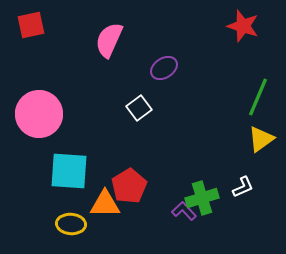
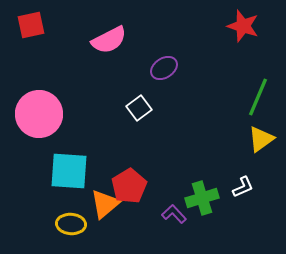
pink semicircle: rotated 141 degrees counterclockwise
orange triangle: rotated 40 degrees counterclockwise
purple L-shape: moved 10 px left, 3 px down
